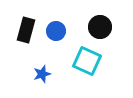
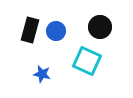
black rectangle: moved 4 px right
blue star: rotated 30 degrees clockwise
